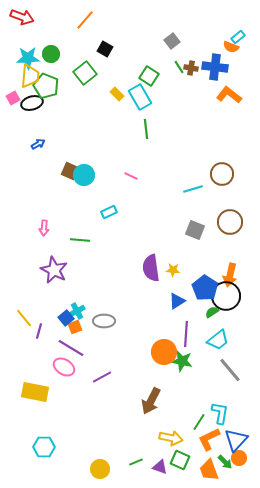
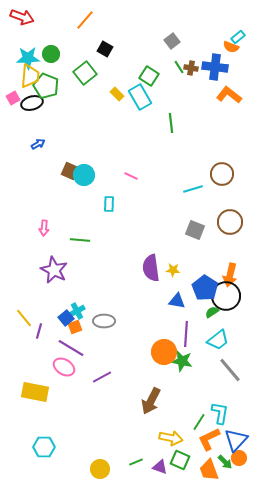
green line at (146, 129): moved 25 px right, 6 px up
cyan rectangle at (109, 212): moved 8 px up; rotated 63 degrees counterclockwise
blue triangle at (177, 301): rotated 42 degrees clockwise
